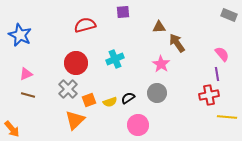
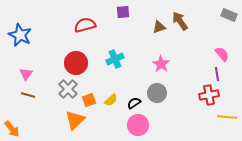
brown triangle: rotated 16 degrees counterclockwise
brown arrow: moved 3 px right, 22 px up
pink triangle: rotated 32 degrees counterclockwise
black semicircle: moved 6 px right, 5 px down
yellow semicircle: moved 1 px right, 2 px up; rotated 24 degrees counterclockwise
